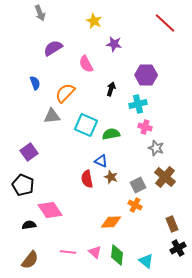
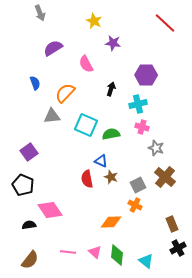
purple star: moved 1 px left, 1 px up
pink cross: moved 3 px left
